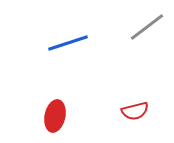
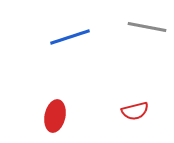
gray line: rotated 48 degrees clockwise
blue line: moved 2 px right, 6 px up
